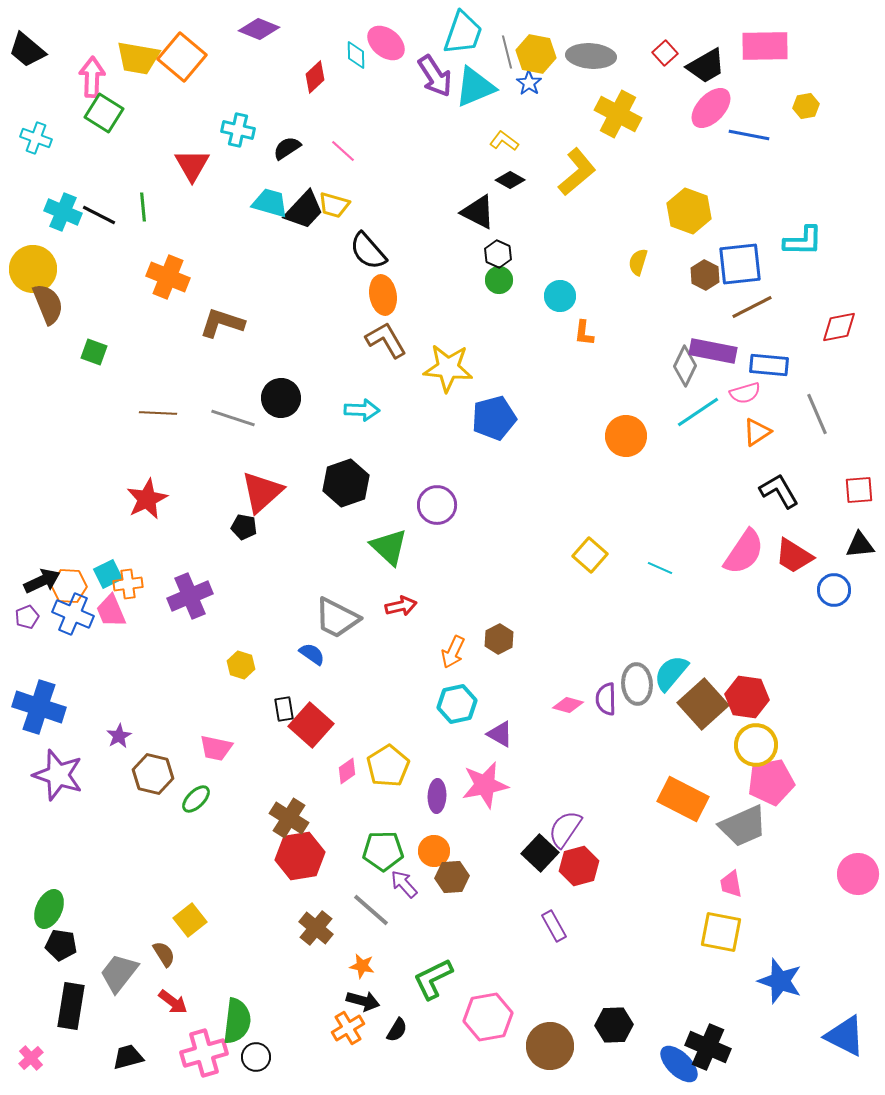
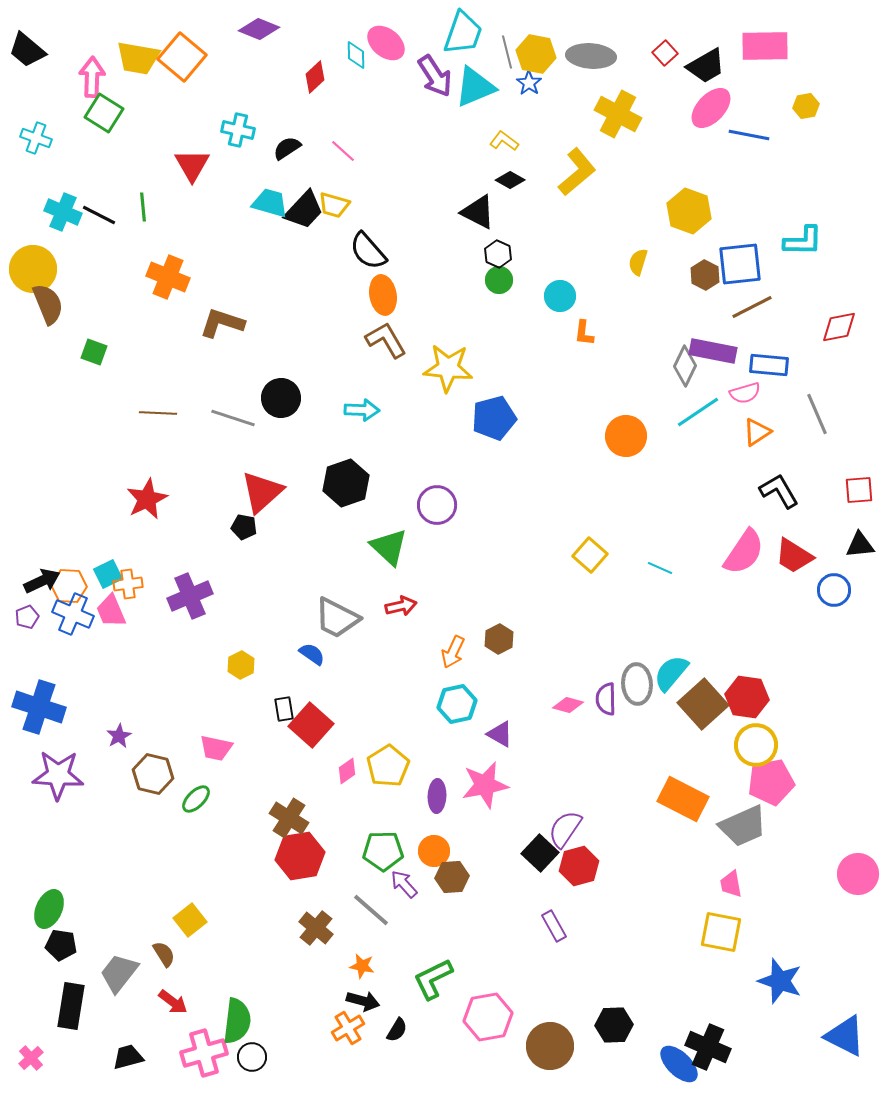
yellow hexagon at (241, 665): rotated 16 degrees clockwise
purple star at (58, 775): rotated 15 degrees counterclockwise
black circle at (256, 1057): moved 4 px left
